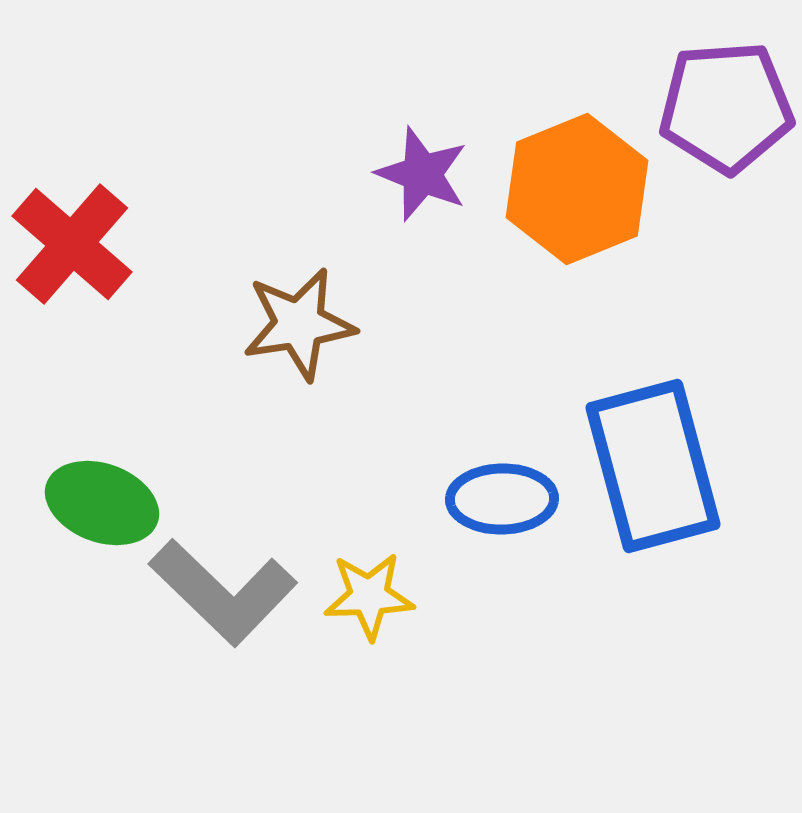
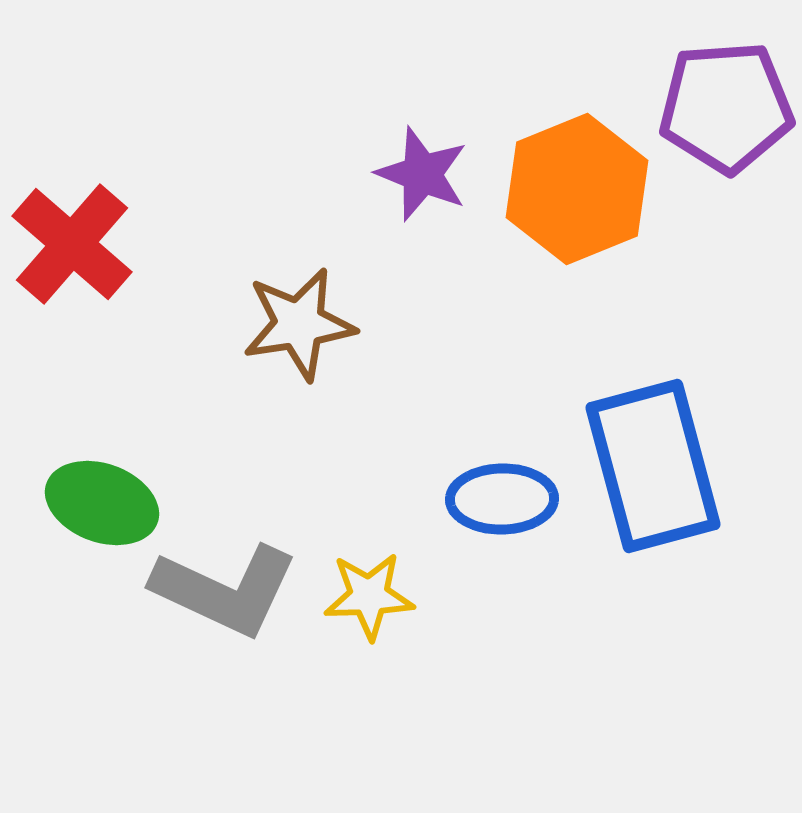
gray L-shape: moved 2 px right, 2 px up; rotated 19 degrees counterclockwise
